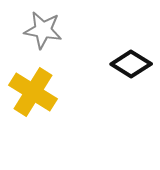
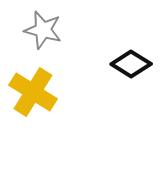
gray star: rotated 6 degrees clockwise
